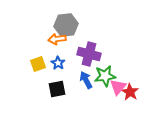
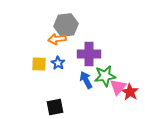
purple cross: rotated 15 degrees counterclockwise
yellow square: moved 1 px right; rotated 21 degrees clockwise
black square: moved 2 px left, 18 px down
